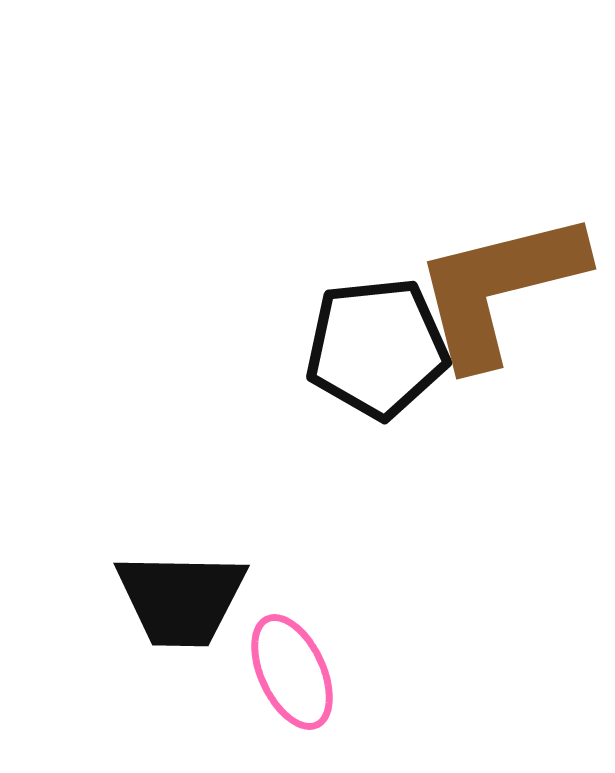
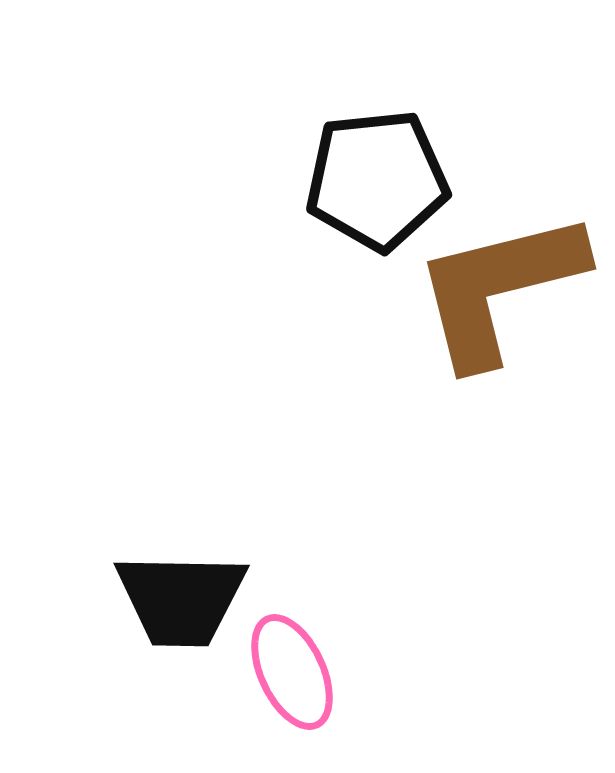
black pentagon: moved 168 px up
